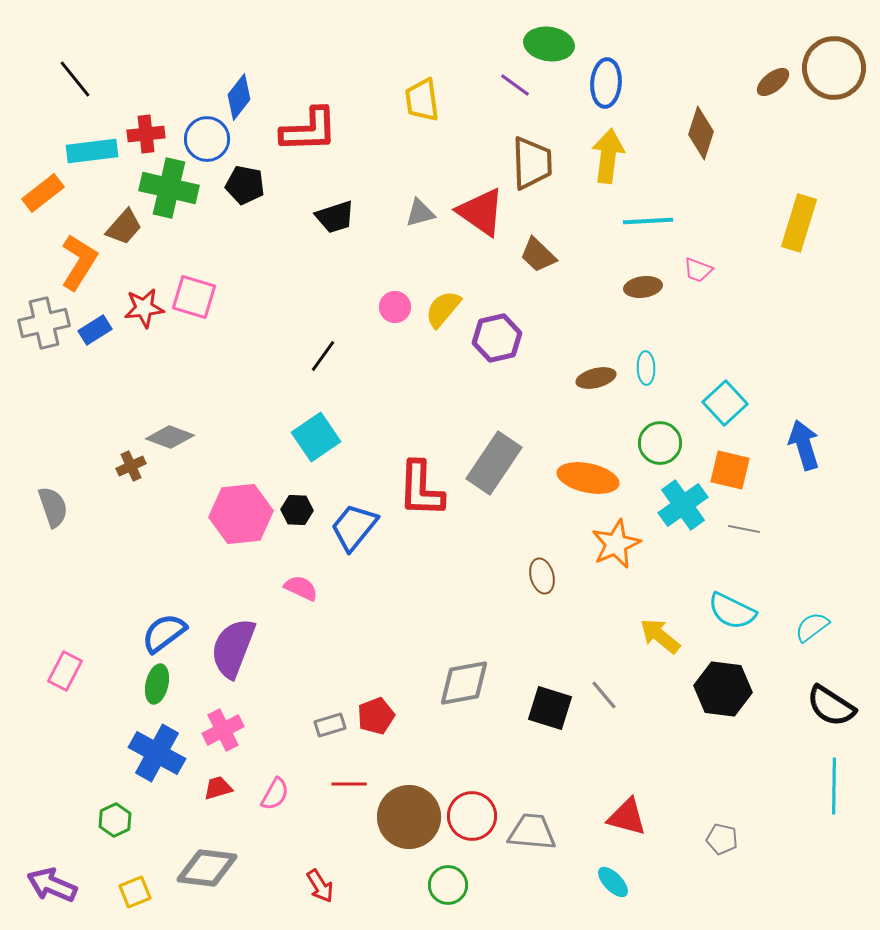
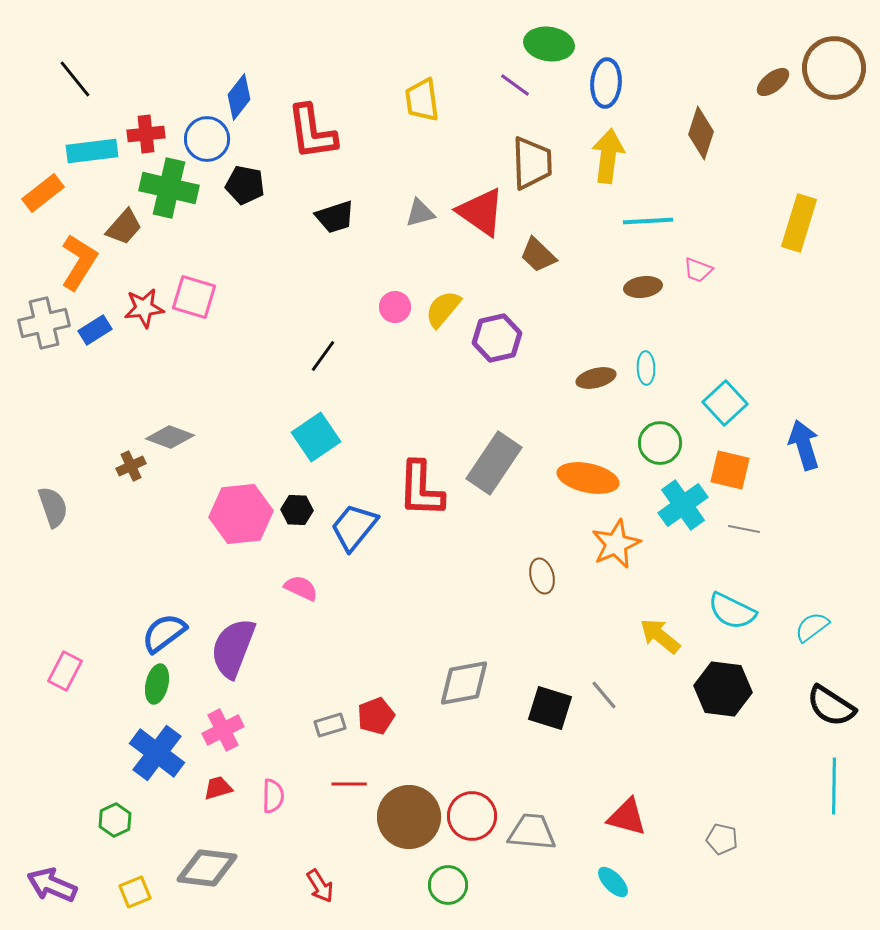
red L-shape at (309, 130): moved 3 px right, 2 px down; rotated 84 degrees clockwise
blue cross at (157, 753): rotated 8 degrees clockwise
pink semicircle at (275, 794): moved 2 px left, 2 px down; rotated 28 degrees counterclockwise
